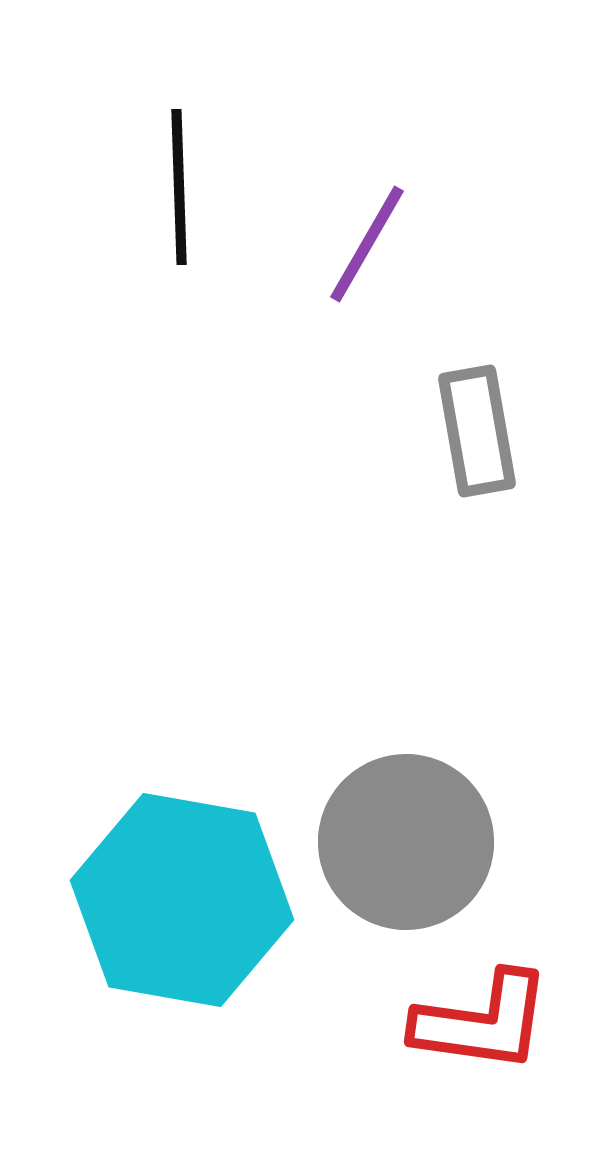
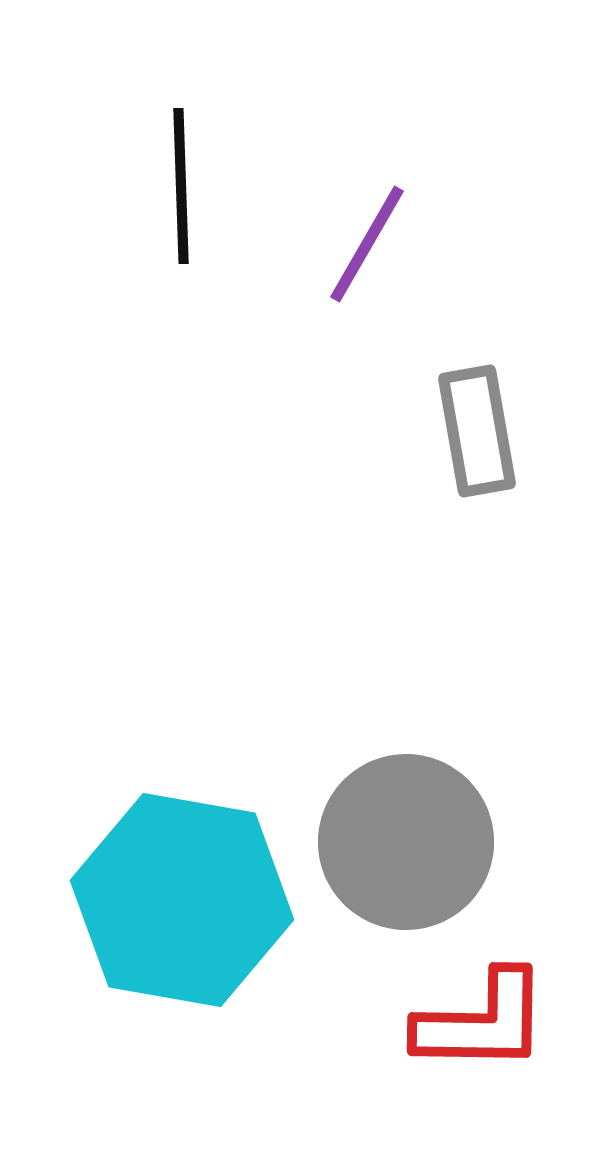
black line: moved 2 px right, 1 px up
red L-shape: rotated 7 degrees counterclockwise
